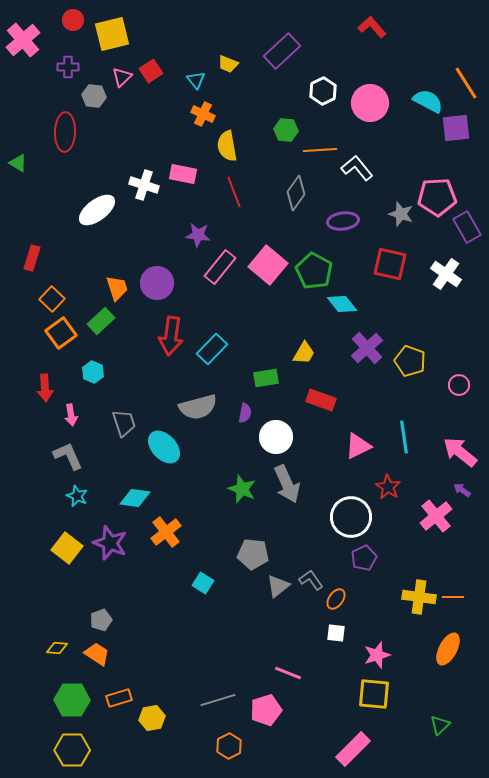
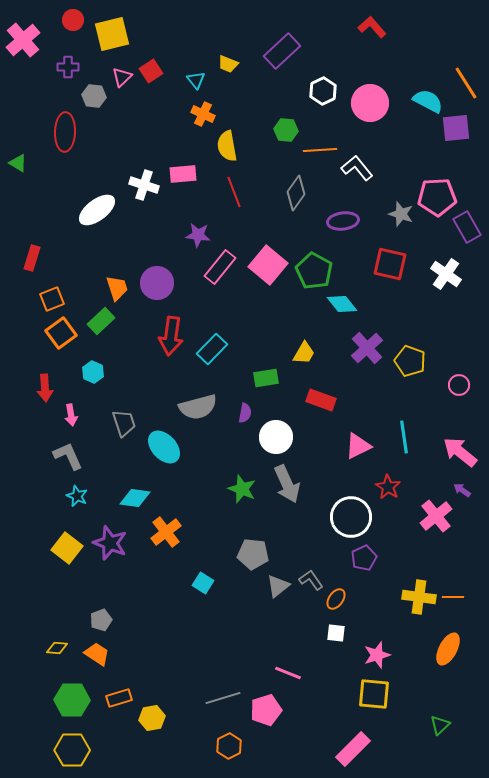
pink rectangle at (183, 174): rotated 16 degrees counterclockwise
orange square at (52, 299): rotated 25 degrees clockwise
gray line at (218, 700): moved 5 px right, 2 px up
